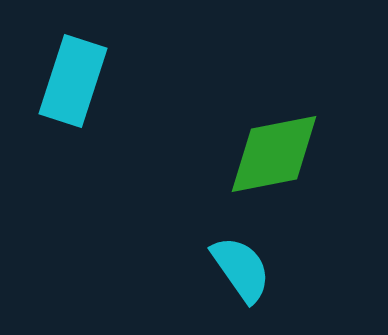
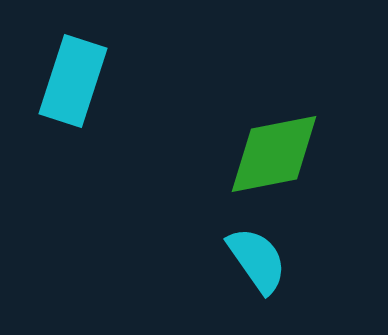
cyan semicircle: moved 16 px right, 9 px up
